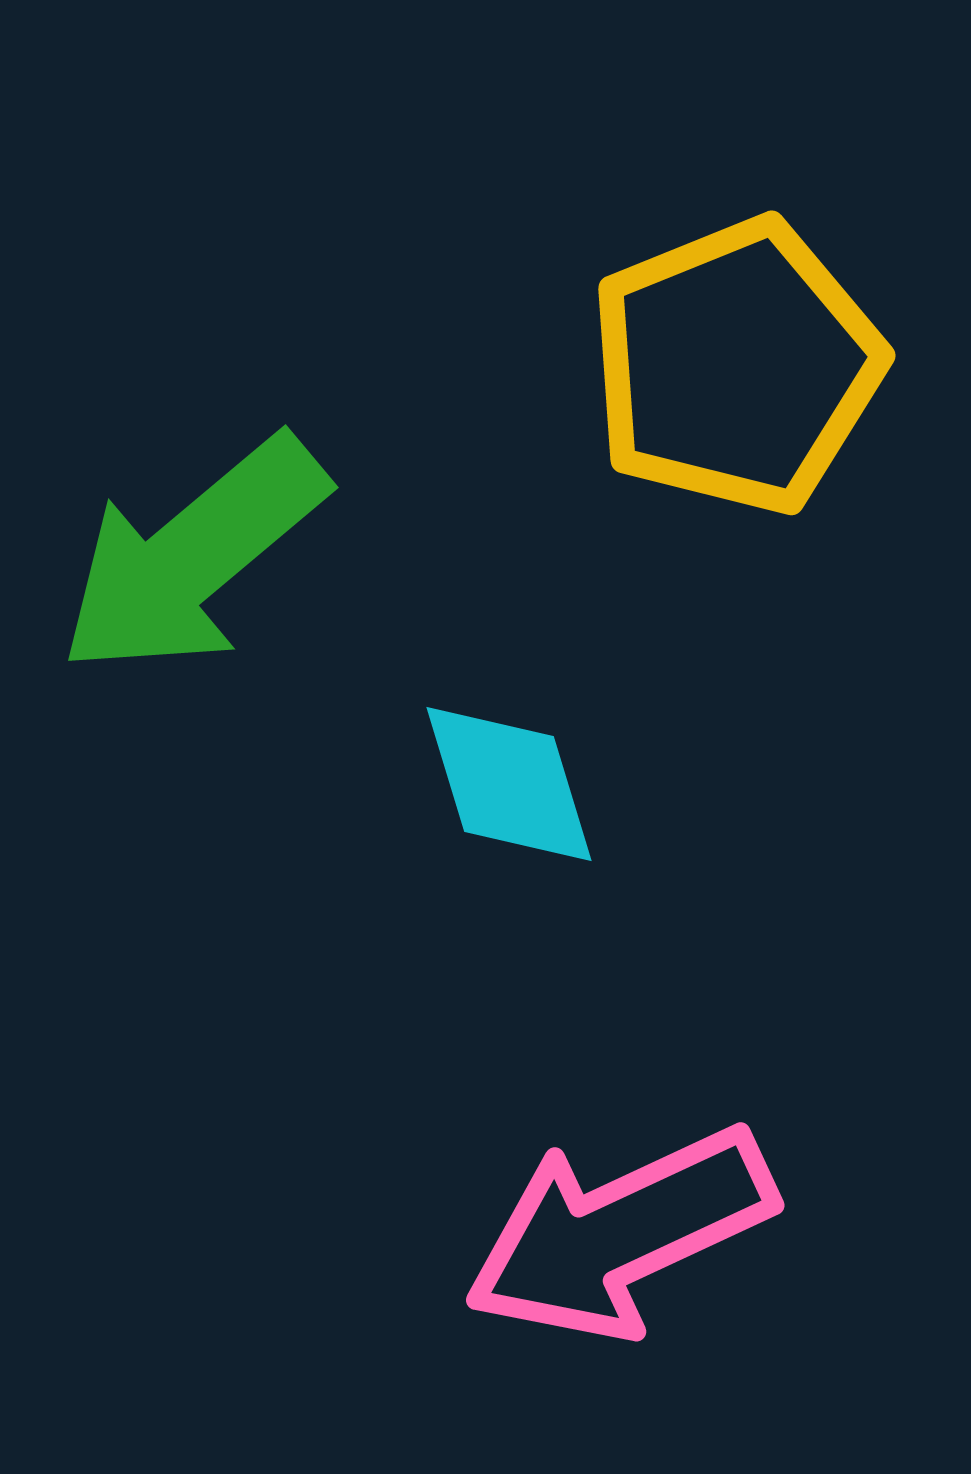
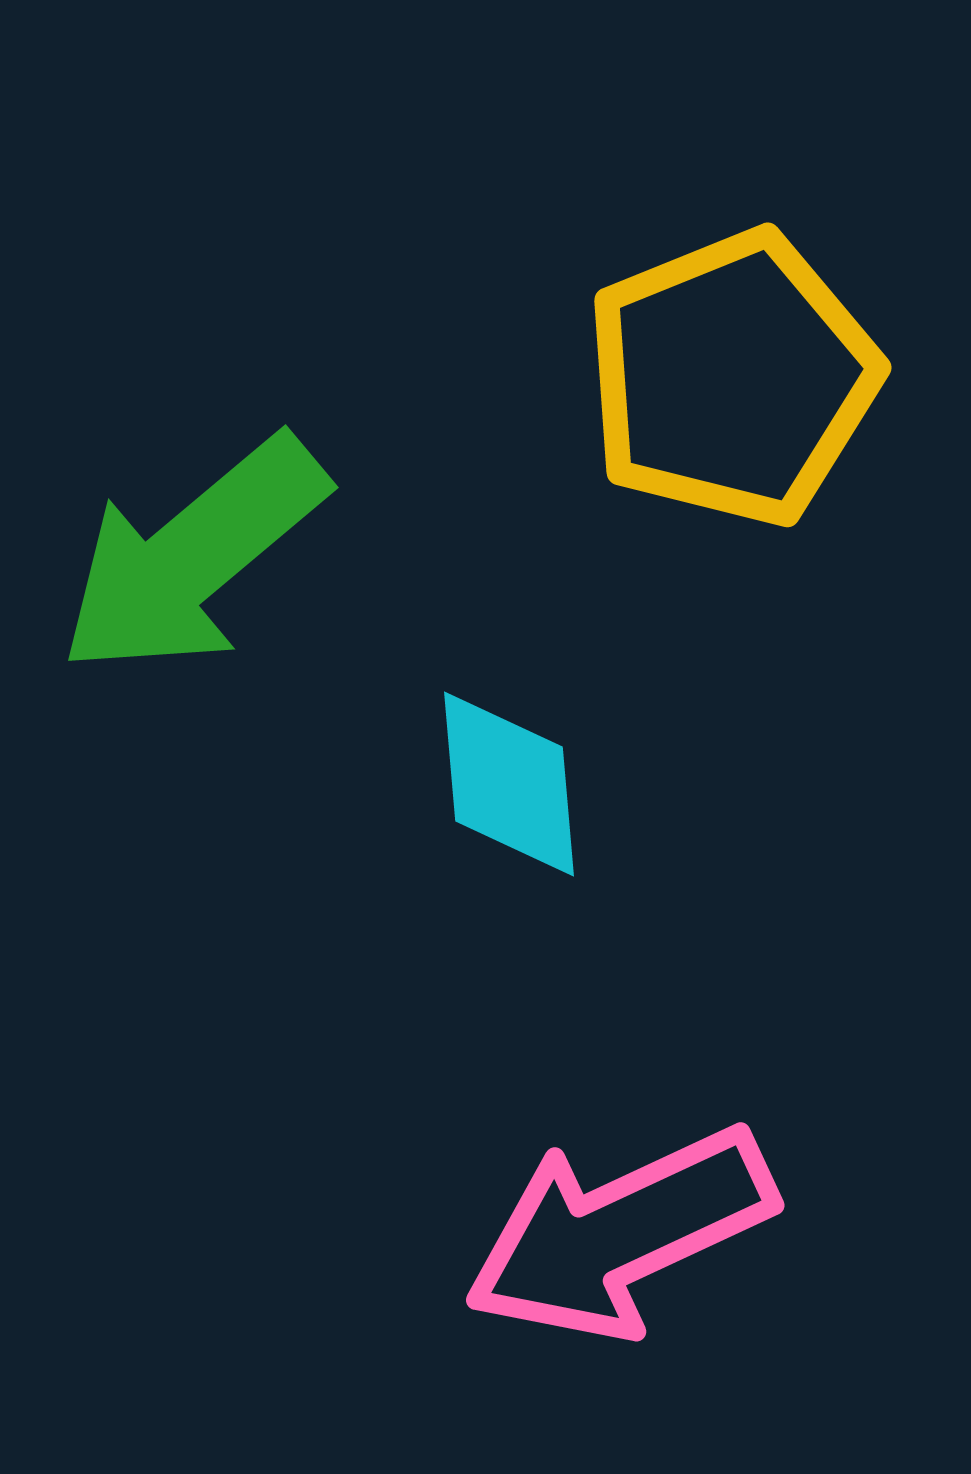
yellow pentagon: moved 4 px left, 12 px down
cyan diamond: rotated 12 degrees clockwise
